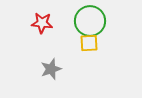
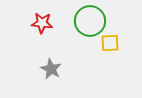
yellow square: moved 21 px right
gray star: rotated 25 degrees counterclockwise
